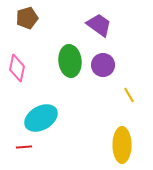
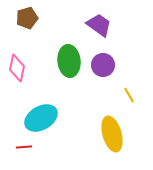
green ellipse: moved 1 px left
yellow ellipse: moved 10 px left, 11 px up; rotated 16 degrees counterclockwise
